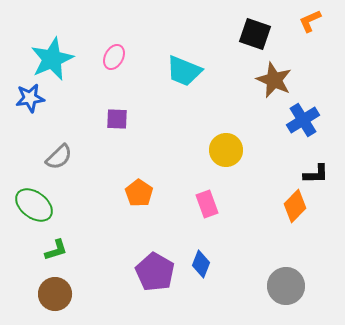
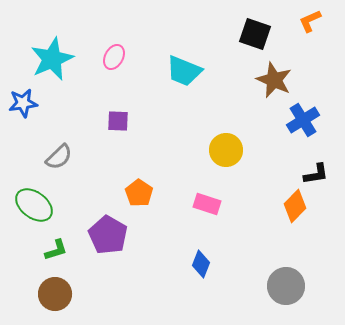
blue star: moved 7 px left, 5 px down
purple square: moved 1 px right, 2 px down
black L-shape: rotated 8 degrees counterclockwise
pink rectangle: rotated 52 degrees counterclockwise
purple pentagon: moved 47 px left, 37 px up
